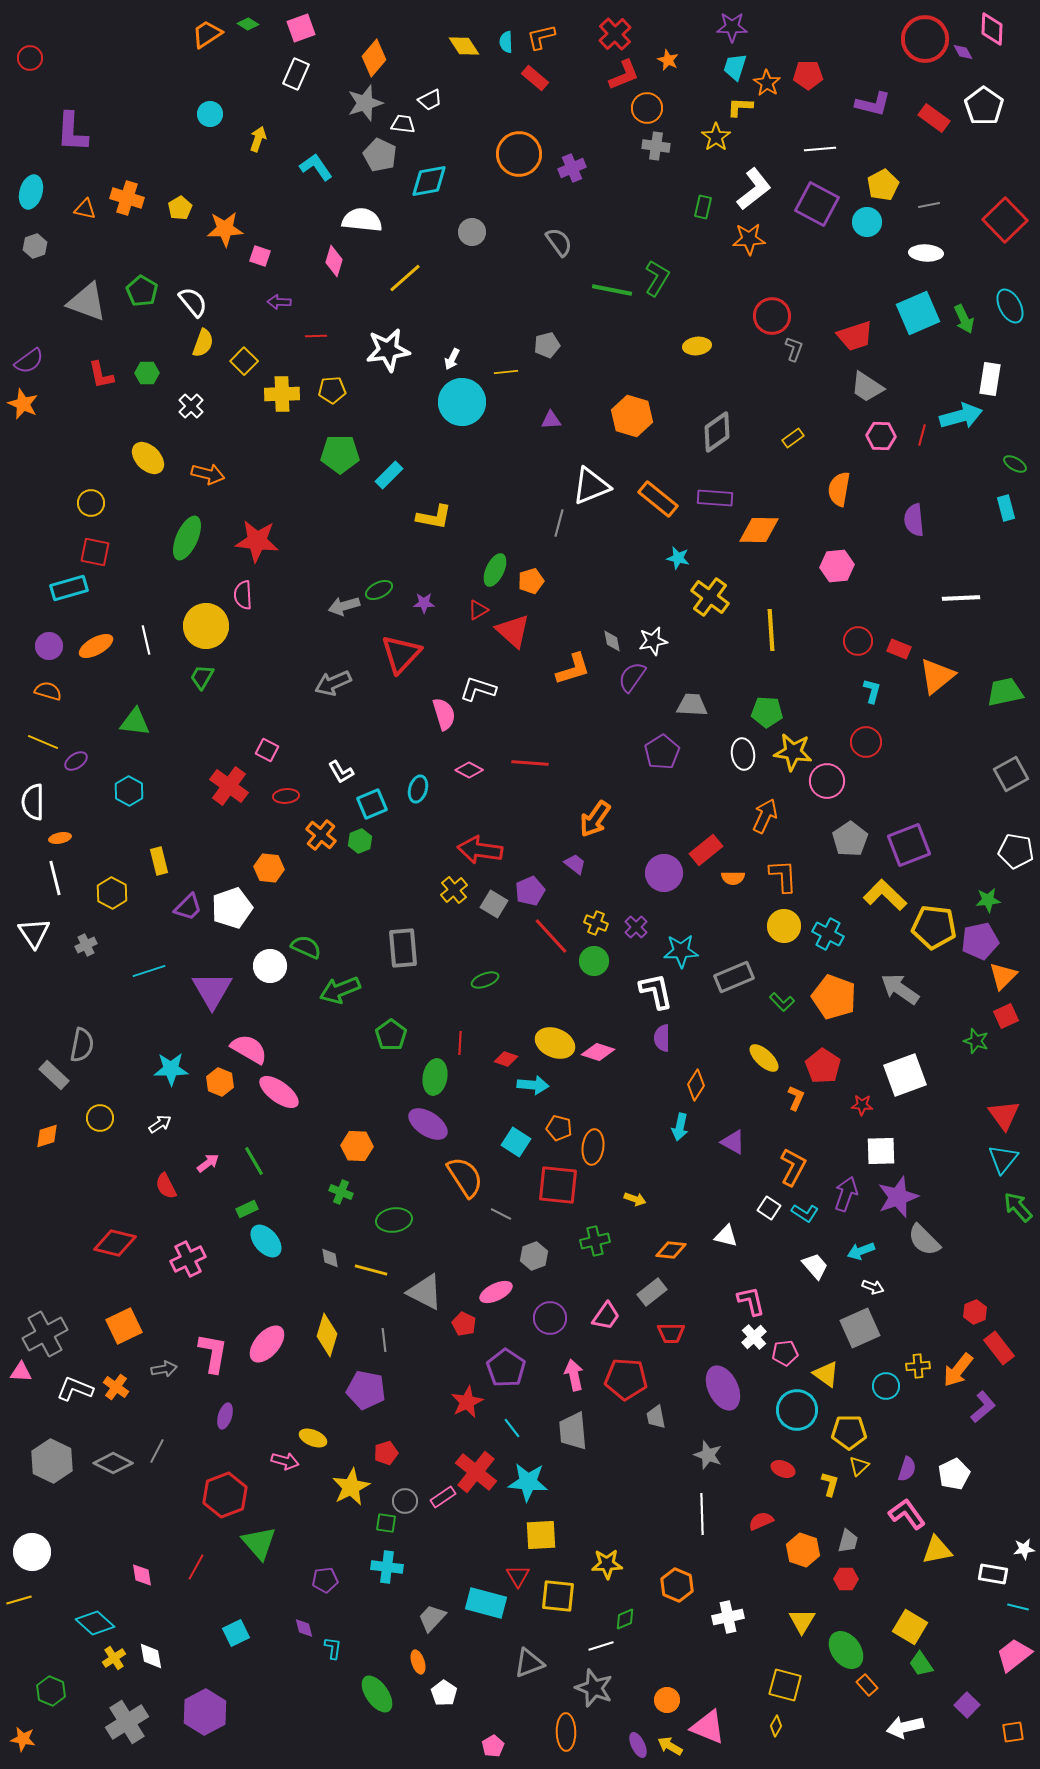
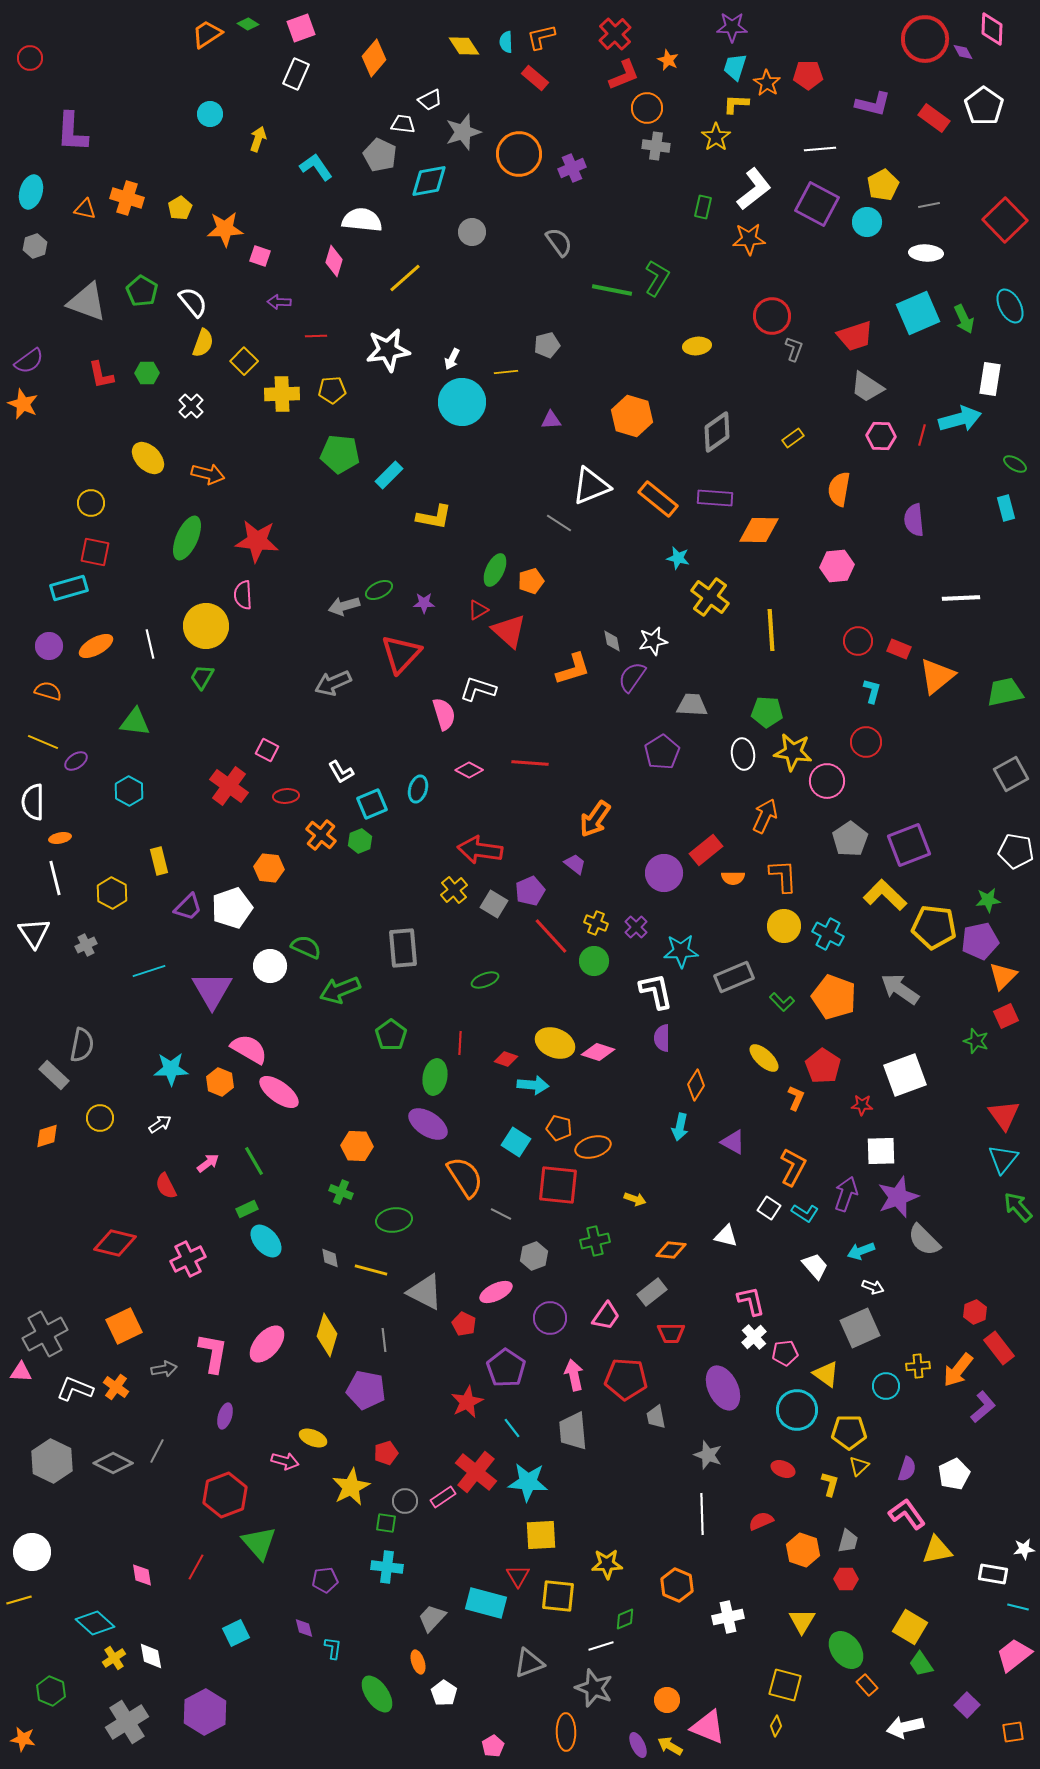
gray star at (365, 103): moved 98 px right, 29 px down
yellow L-shape at (740, 107): moved 4 px left, 3 px up
cyan arrow at (961, 416): moved 1 px left, 3 px down
green pentagon at (340, 454): rotated 6 degrees clockwise
gray line at (559, 523): rotated 72 degrees counterclockwise
red triangle at (513, 631): moved 4 px left
white line at (146, 640): moved 4 px right, 4 px down
orange ellipse at (593, 1147): rotated 68 degrees clockwise
